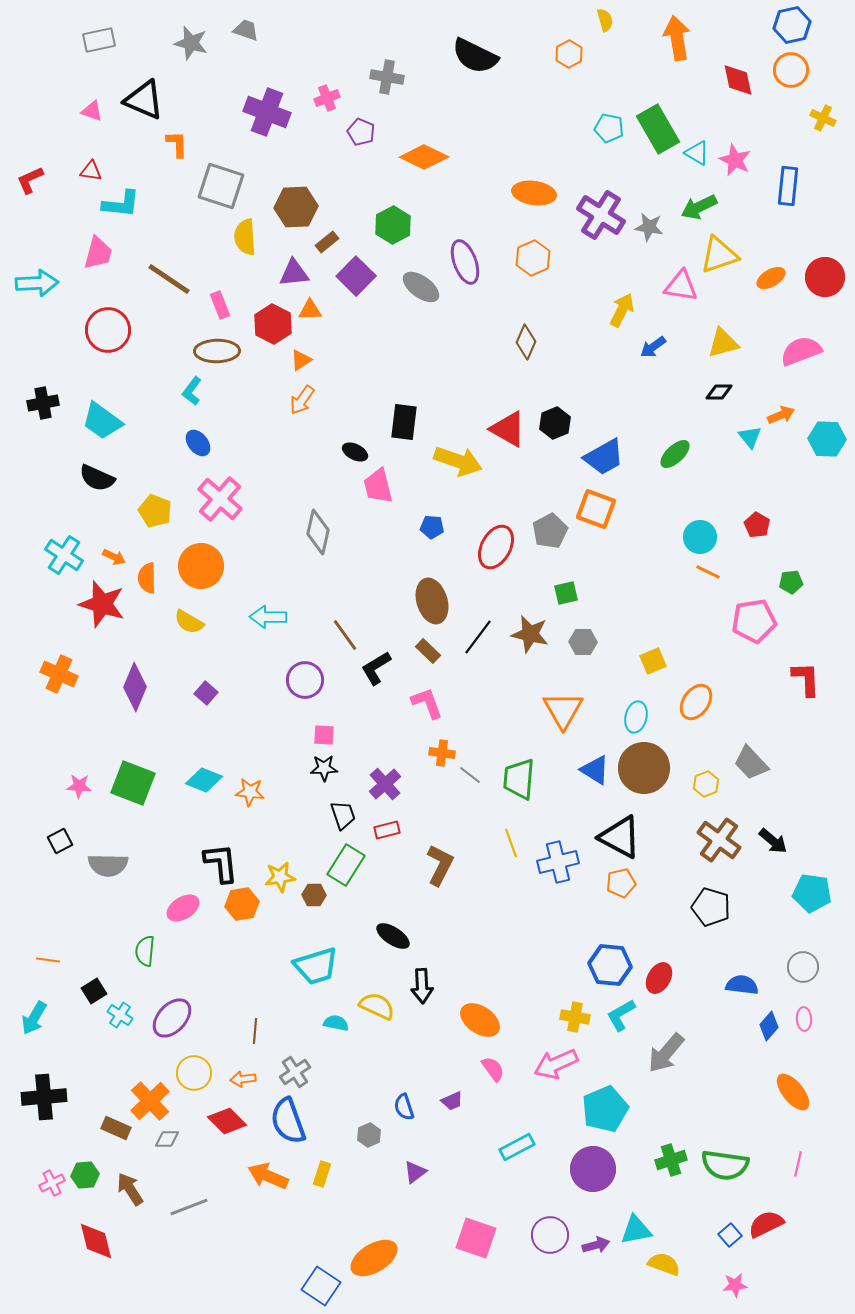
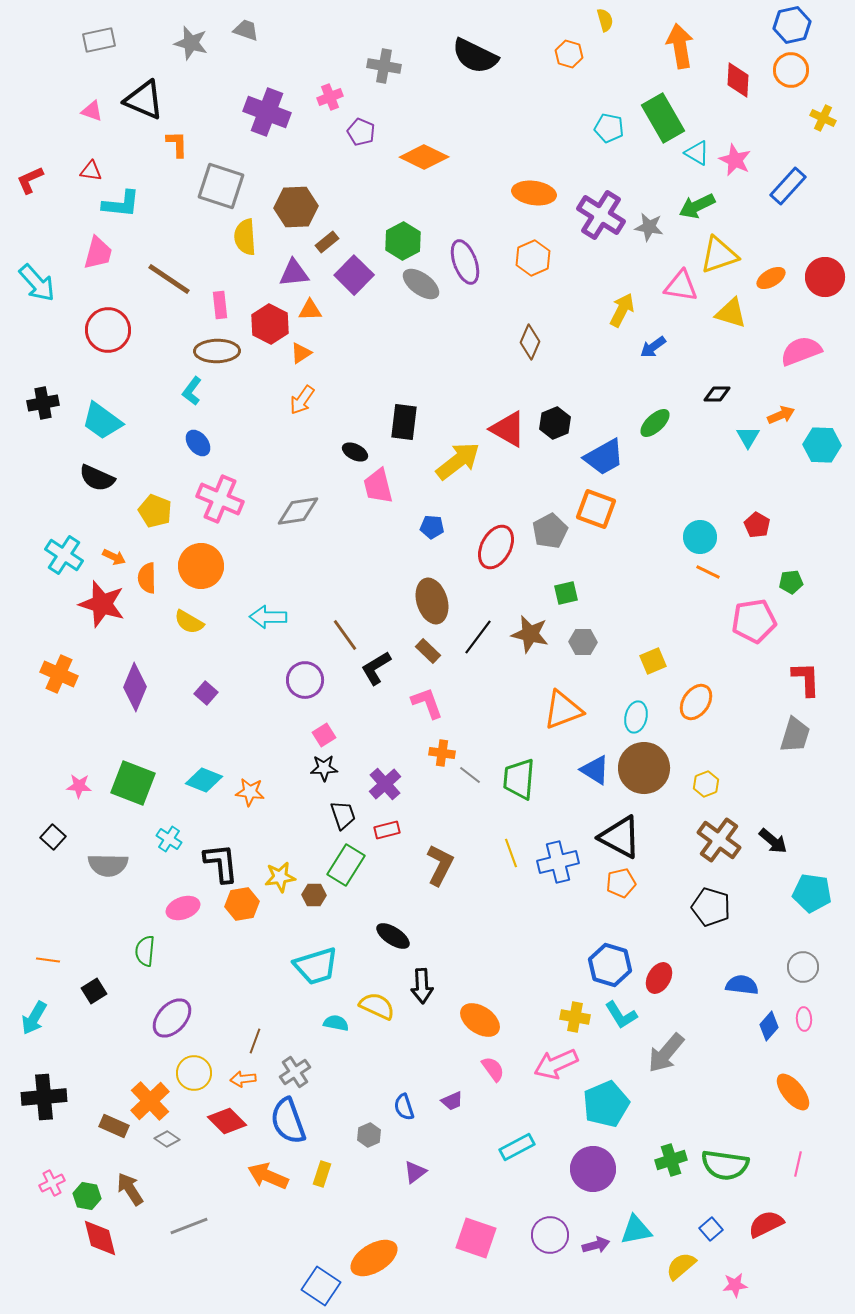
orange arrow at (677, 38): moved 3 px right, 8 px down
orange hexagon at (569, 54): rotated 16 degrees counterclockwise
gray cross at (387, 77): moved 3 px left, 11 px up
red diamond at (738, 80): rotated 15 degrees clockwise
pink cross at (327, 98): moved 3 px right, 1 px up
green rectangle at (658, 129): moved 5 px right, 11 px up
blue rectangle at (788, 186): rotated 36 degrees clockwise
green arrow at (699, 207): moved 2 px left, 1 px up
green hexagon at (393, 225): moved 10 px right, 16 px down
purple square at (356, 276): moved 2 px left, 1 px up
cyan arrow at (37, 283): rotated 51 degrees clockwise
gray ellipse at (421, 287): moved 3 px up
pink rectangle at (220, 305): rotated 16 degrees clockwise
red hexagon at (273, 324): moved 3 px left
brown diamond at (526, 342): moved 4 px right
yellow triangle at (723, 343): moved 8 px right, 30 px up; rotated 32 degrees clockwise
orange triangle at (301, 360): moved 7 px up
black diamond at (719, 392): moved 2 px left, 2 px down
cyan triangle at (750, 437): moved 2 px left; rotated 10 degrees clockwise
cyan hexagon at (827, 439): moved 5 px left, 6 px down
green ellipse at (675, 454): moved 20 px left, 31 px up
yellow arrow at (458, 461): rotated 57 degrees counterclockwise
pink cross at (220, 499): rotated 18 degrees counterclockwise
gray diamond at (318, 532): moved 20 px left, 21 px up; rotated 69 degrees clockwise
orange triangle at (563, 710): rotated 39 degrees clockwise
pink square at (324, 735): rotated 35 degrees counterclockwise
gray trapezoid at (751, 763): moved 44 px right, 28 px up; rotated 120 degrees counterclockwise
black square at (60, 841): moved 7 px left, 4 px up; rotated 20 degrees counterclockwise
yellow line at (511, 843): moved 10 px down
pink ellipse at (183, 908): rotated 12 degrees clockwise
blue hexagon at (610, 965): rotated 12 degrees clockwise
cyan cross at (120, 1015): moved 49 px right, 176 px up
cyan L-shape at (621, 1015): rotated 92 degrees counterclockwise
brown line at (255, 1031): moved 10 px down; rotated 15 degrees clockwise
cyan pentagon at (605, 1109): moved 1 px right, 5 px up
brown rectangle at (116, 1128): moved 2 px left, 2 px up
gray diamond at (167, 1139): rotated 35 degrees clockwise
green hexagon at (85, 1175): moved 2 px right, 21 px down; rotated 16 degrees clockwise
gray line at (189, 1207): moved 19 px down
blue square at (730, 1235): moved 19 px left, 6 px up
red diamond at (96, 1241): moved 4 px right, 3 px up
yellow semicircle at (664, 1264): moved 17 px right, 2 px down; rotated 60 degrees counterclockwise
